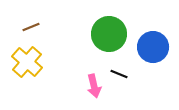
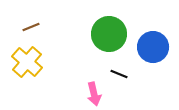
pink arrow: moved 8 px down
